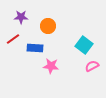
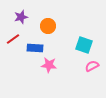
purple star: rotated 16 degrees counterclockwise
cyan square: rotated 18 degrees counterclockwise
pink star: moved 2 px left, 1 px up
